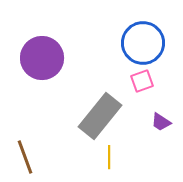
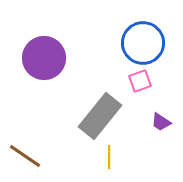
purple circle: moved 2 px right
pink square: moved 2 px left
brown line: moved 1 px up; rotated 36 degrees counterclockwise
